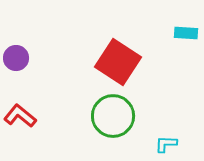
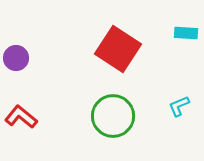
red square: moved 13 px up
red L-shape: moved 1 px right, 1 px down
cyan L-shape: moved 13 px right, 38 px up; rotated 25 degrees counterclockwise
